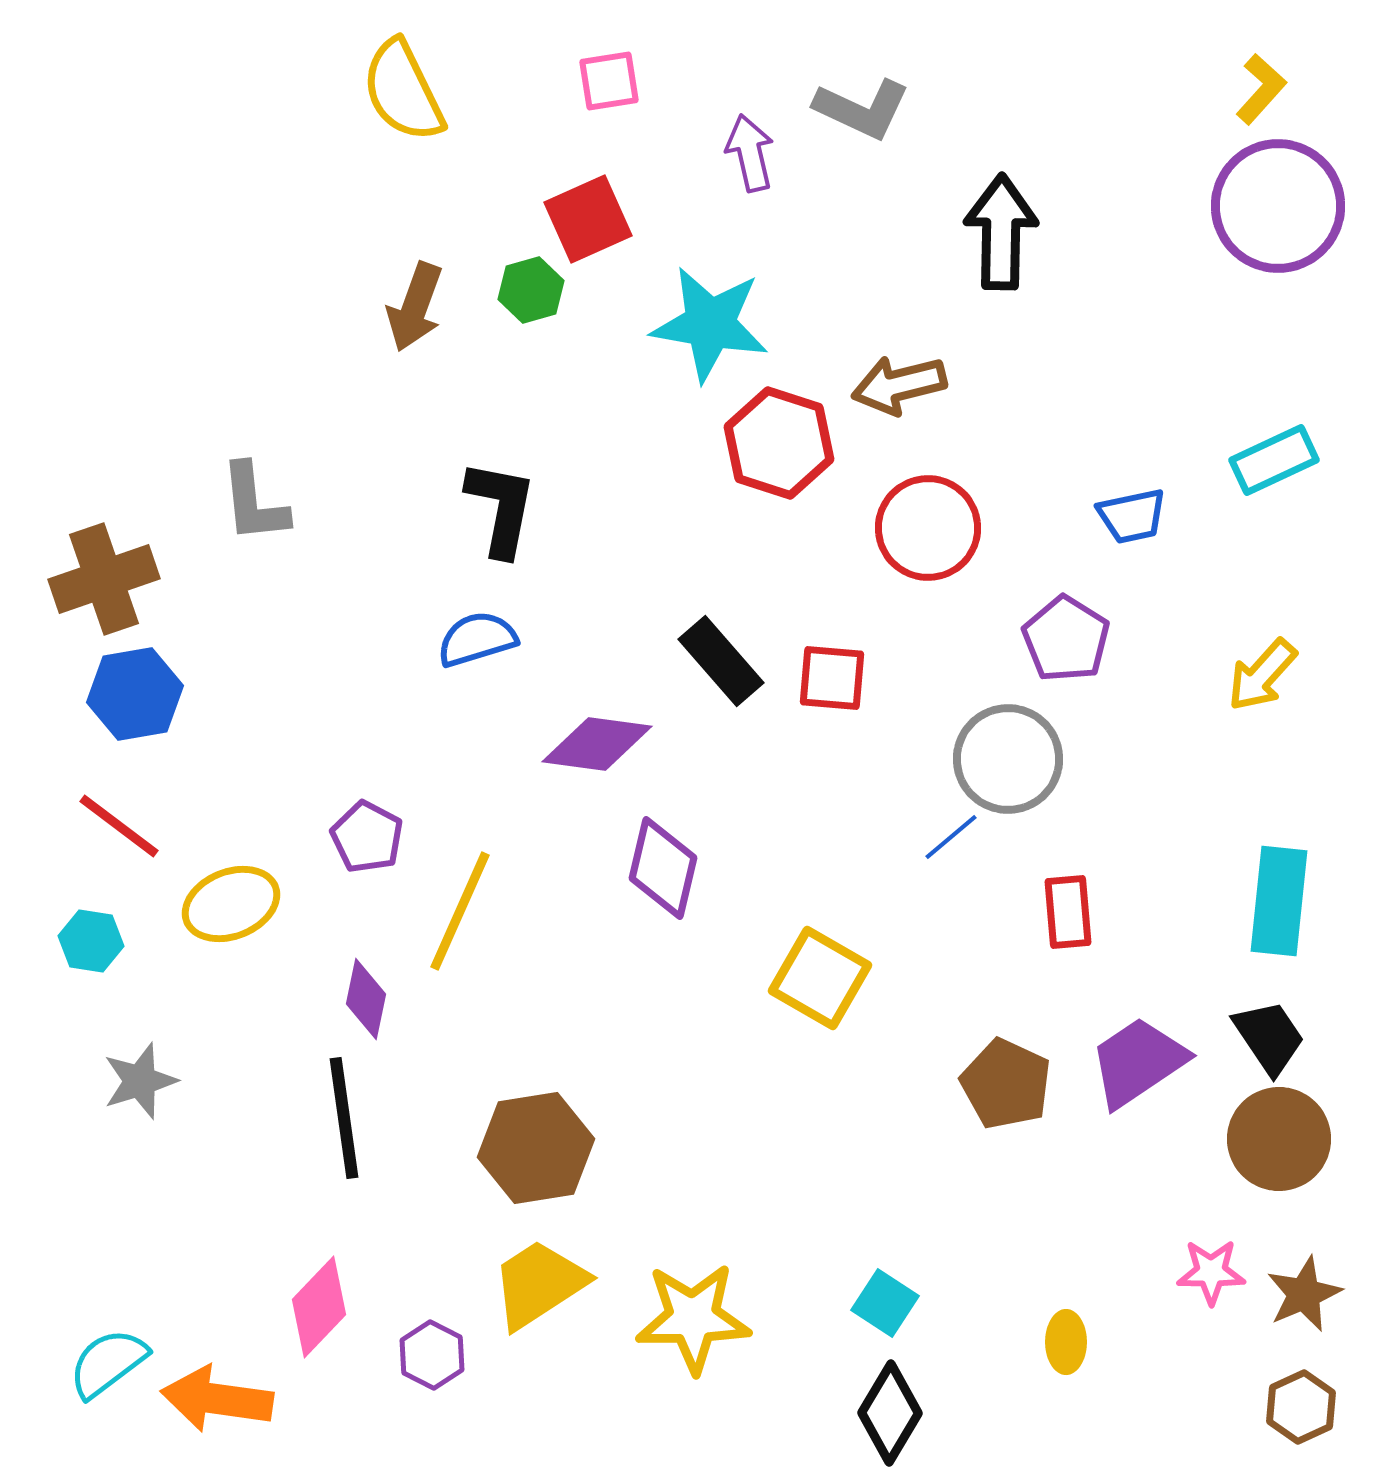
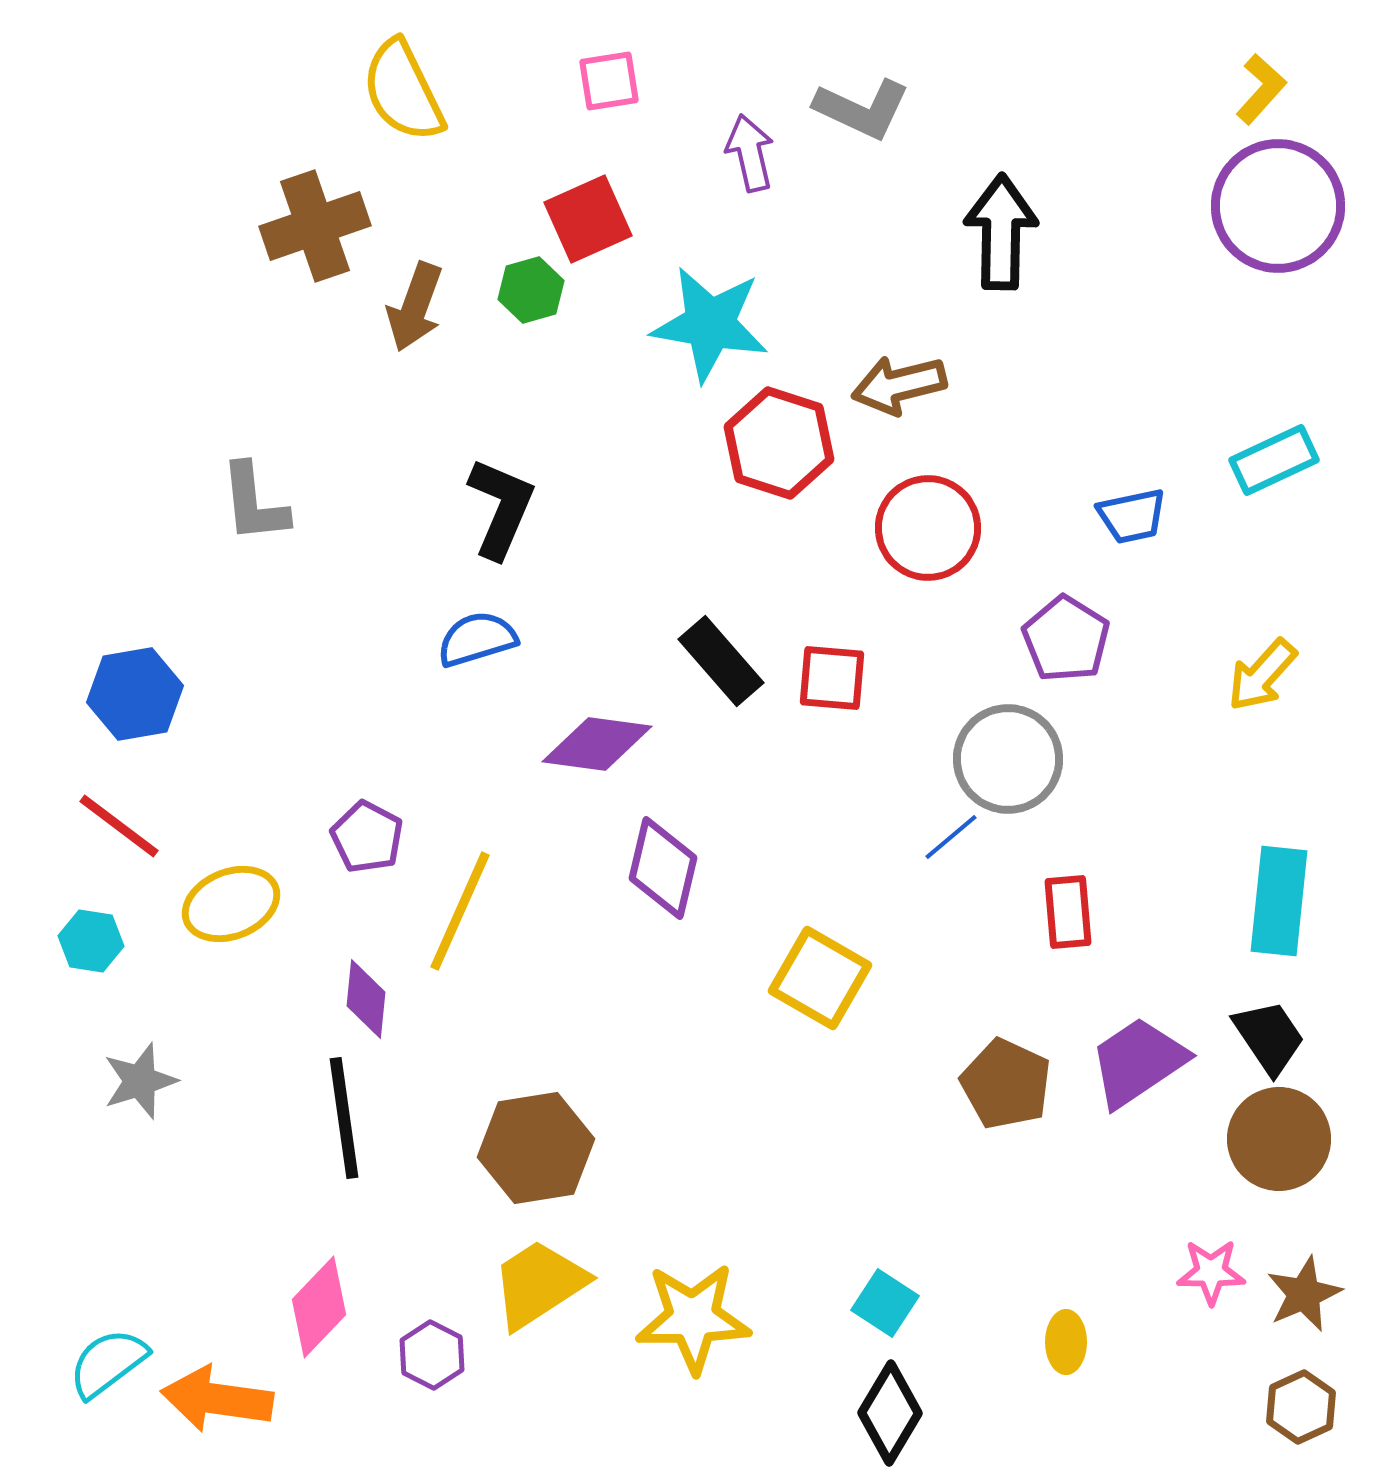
black L-shape at (501, 508): rotated 12 degrees clockwise
brown cross at (104, 579): moved 211 px right, 353 px up
purple diamond at (366, 999): rotated 6 degrees counterclockwise
